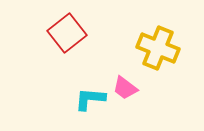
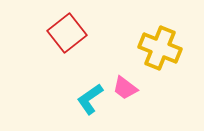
yellow cross: moved 2 px right
cyan L-shape: rotated 40 degrees counterclockwise
